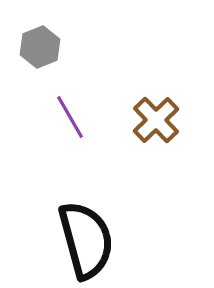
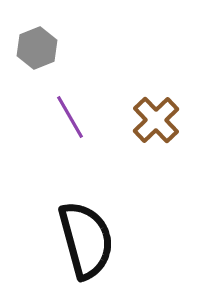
gray hexagon: moved 3 px left, 1 px down
